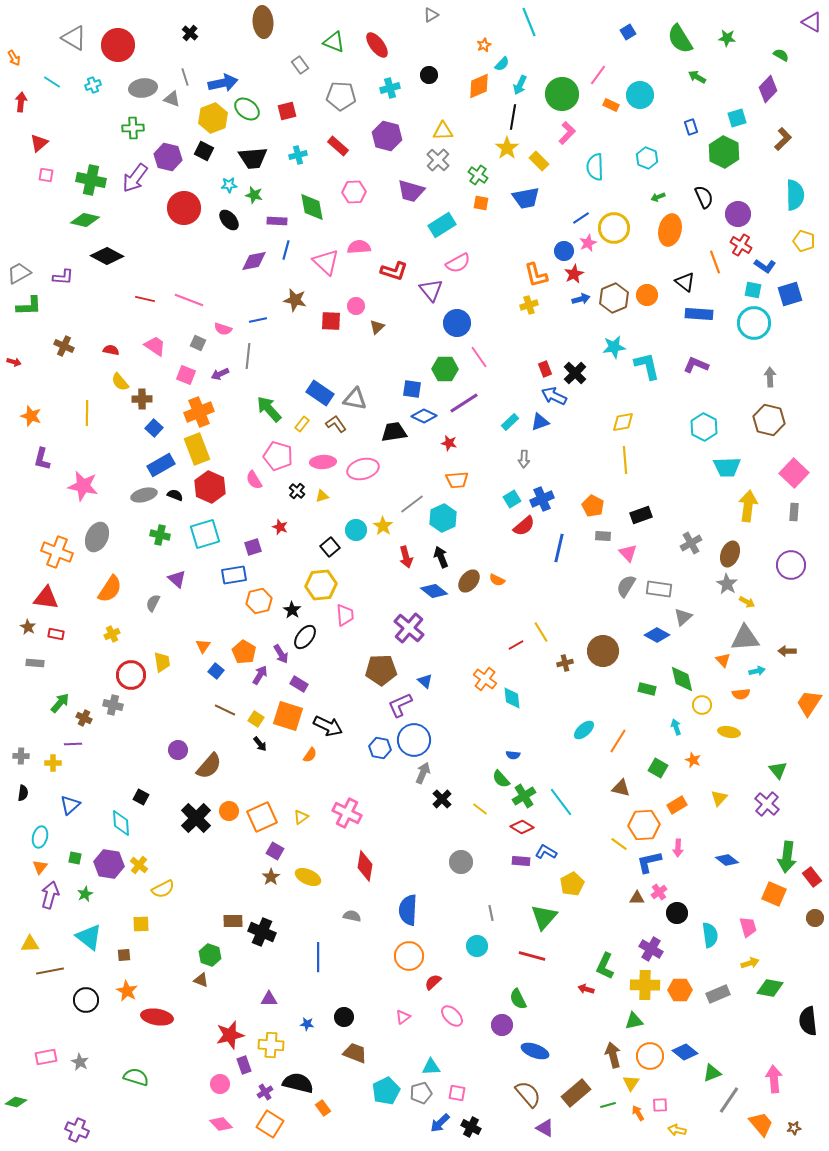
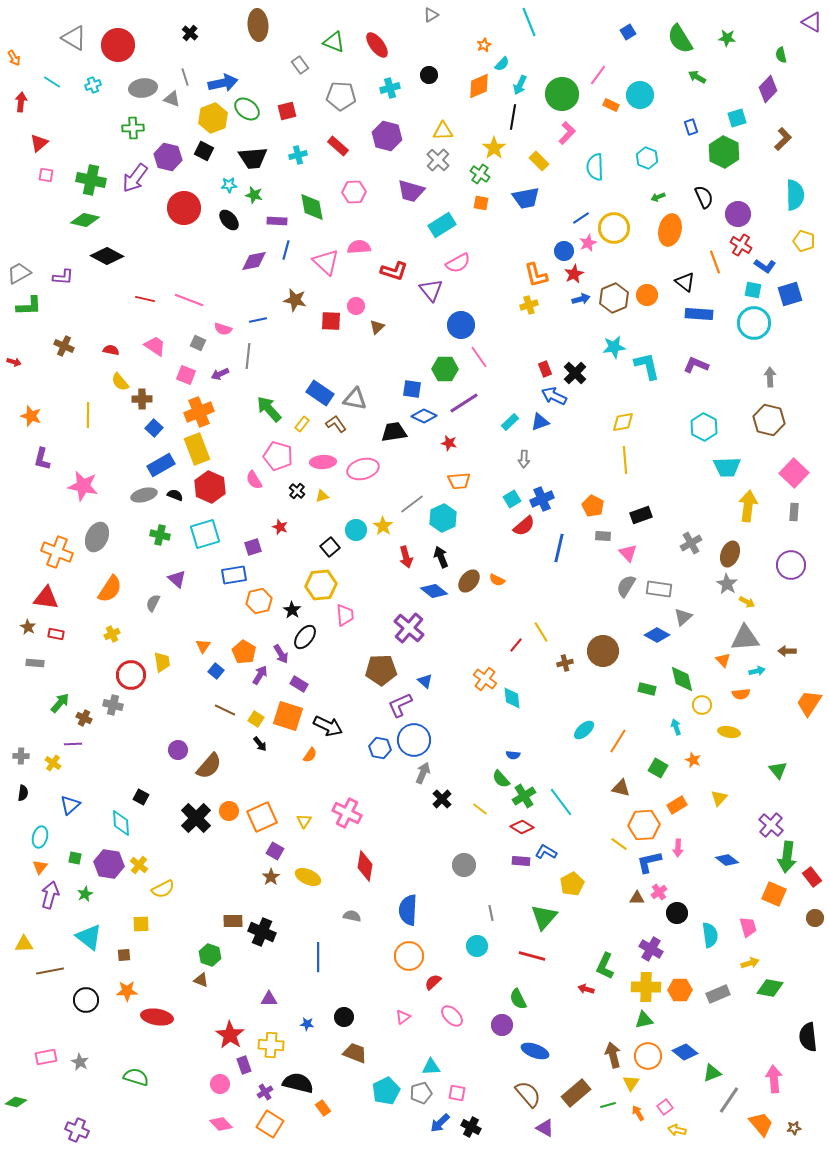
brown ellipse at (263, 22): moved 5 px left, 3 px down
green semicircle at (781, 55): rotated 133 degrees counterclockwise
yellow star at (507, 148): moved 13 px left
green cross at (478, 175): moved 2 px right, 1 px up
blue circle at (457, 323): moved 4 px right, 2 px down
yellow line at (87, 413): moved 1 px right, 2 px down
orange trapezoid at (457, 480): moved 2 px right, 1 px down
red line at (516, 645): rotated 21 degrees counterclockwise
yellow cross at (53, 763): rotated 35 degrees clockwise
purple cross at (767, 804): moved 4 px right, 21 px down
yellow triangle at (301, 817): moved 3 px right, 4 px down; rotated 21 degrees counterclockwise
gray circle at (461, 862): moved 3 px right, 3 px down
yellow triangle at (30, 944): moved 6 px left
yellow cross at (645, 985): moved 1 px right, 2 px down
orange star at (127, 991): rotated 30 degrees counterclockwise
green triangle at (634, 1021): moved 10 px right, 1 px up
black semicircle at (808, 1021): moved 16 px down
red star at (230, 1035): rotated 24 degrees counterclockwise
orange circle at (650, 1056): moved 2 px left
pink square at (660, 1105): moved 5 px right, 2 px down; rotated 35 degrees counterclockwise
